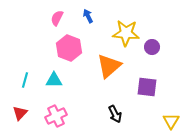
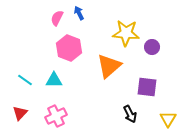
blue arrow: moved 9 px left, 3 px up
cyan line: rotated 70 degrees counterclockwise
black arrow: moved 15 px right
yellow triangle: moved 3 px left, 2 px up
